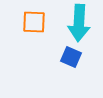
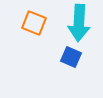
orange square: moved 1 px down; rotated 20 degrees clockwise
